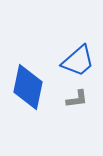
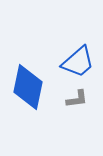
blue trapezoid: moved 1 px down
